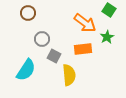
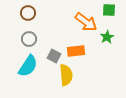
green square: rotated 32 degrees counterclockwise
orange arrow: moved 1 px right, 1 px up
gray circle: moved 13 px left
orange rectangle: moved 7 px left, 2 px down
cyan semicircle: moved 2 px right, 4 px up
yellow semicircle: moved 3 px left
